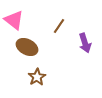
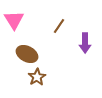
pink triangle: rotated 20 degrees clockwise
purple arrow: rotated 18 degrees clockwise
brown ellipse: moved 7 px down
